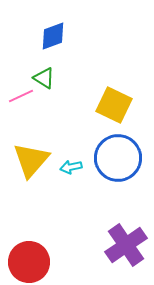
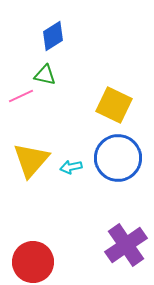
blue diamond: rotated 12 degrees counterclockwise
green triangle: moved 1 px right, 3 px up; rotated 20 degrees counterclockwise
red circle: moved 4 px right
